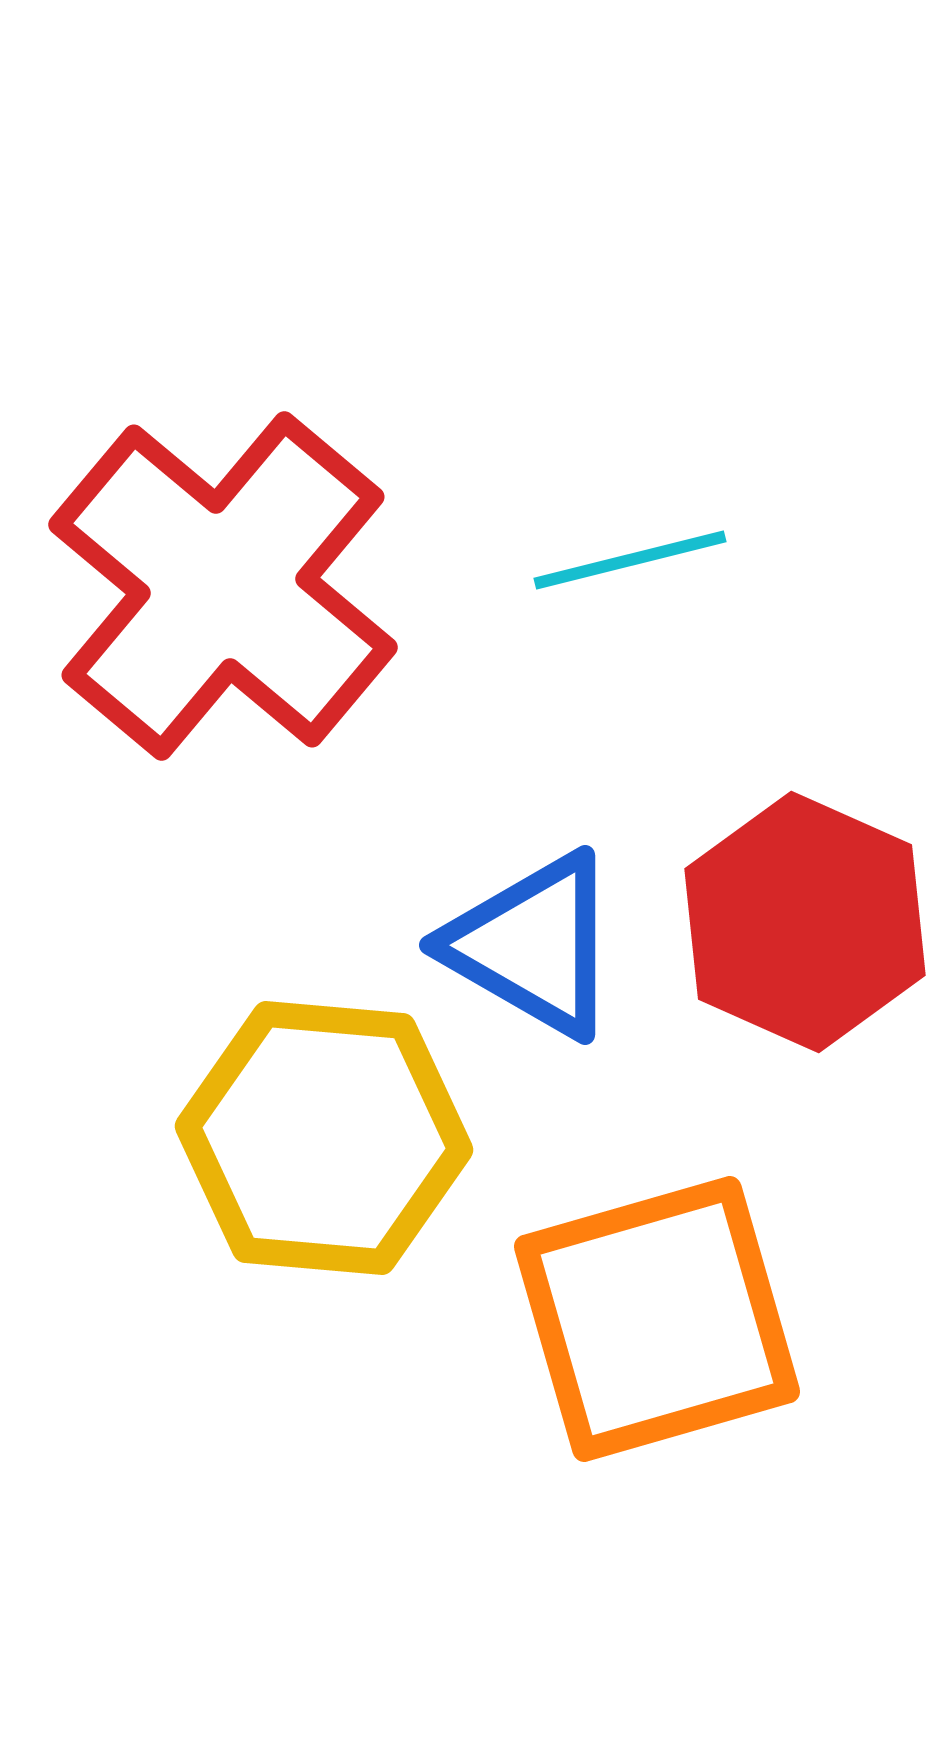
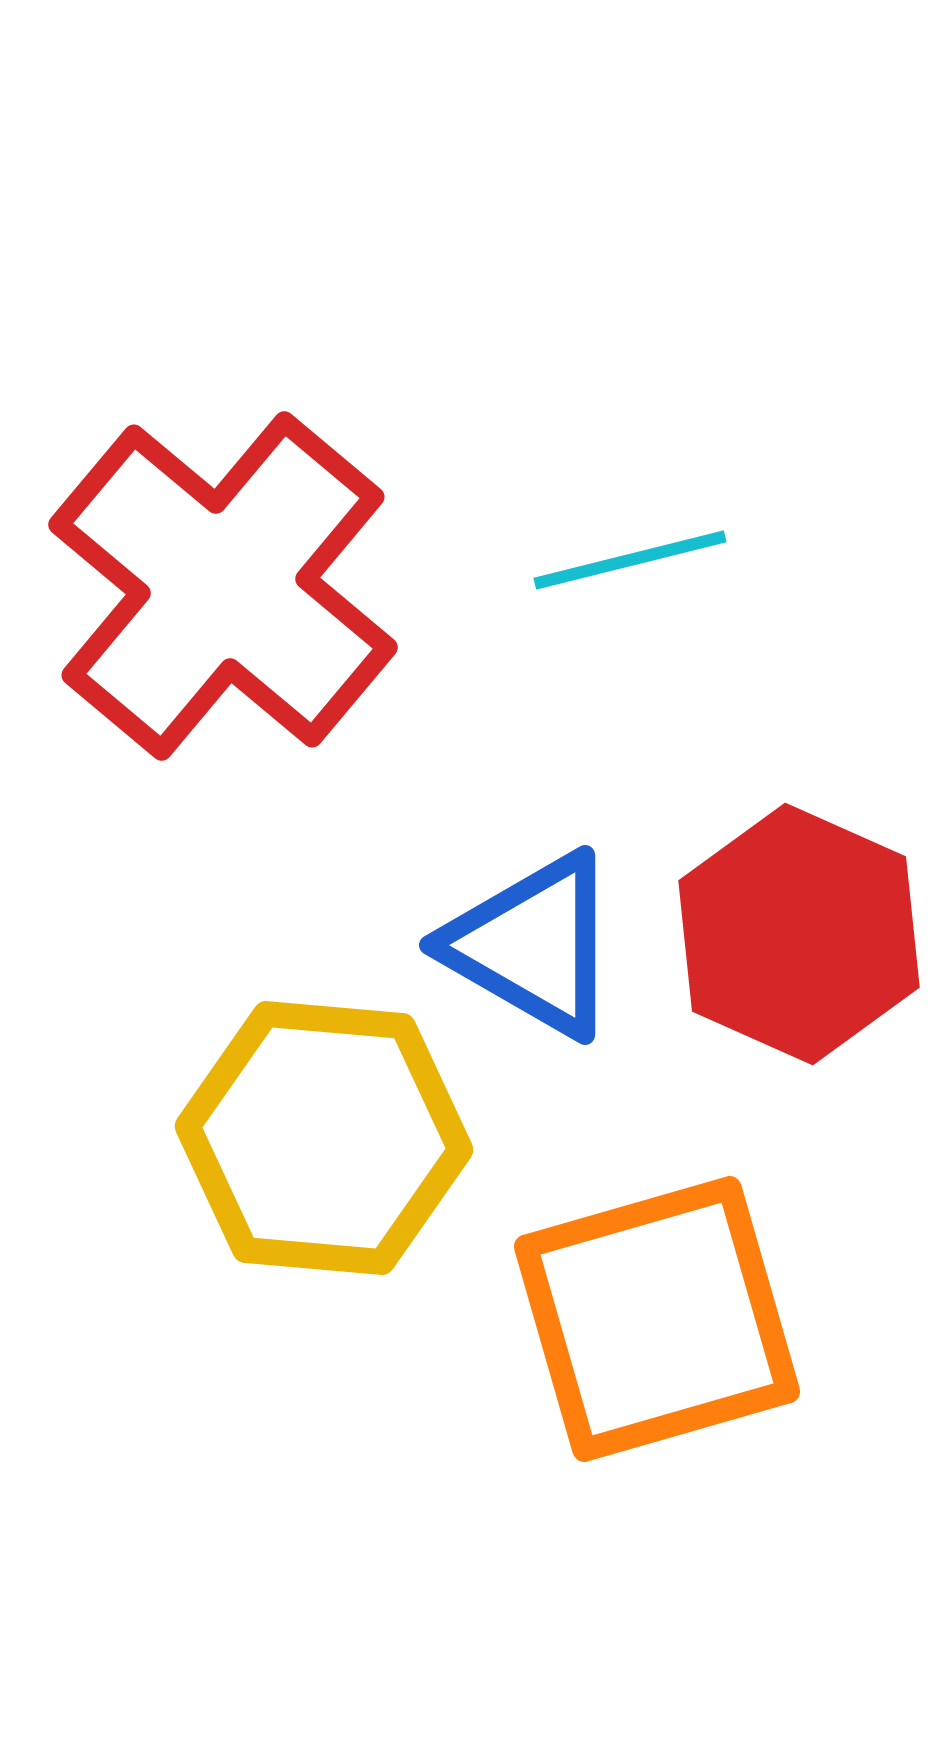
red hexagon: moved 6 px left, 12 px down
